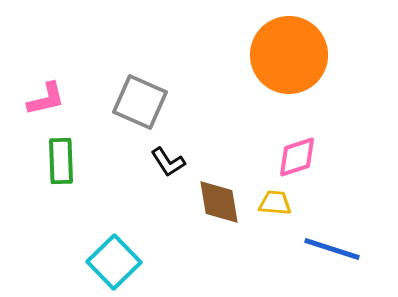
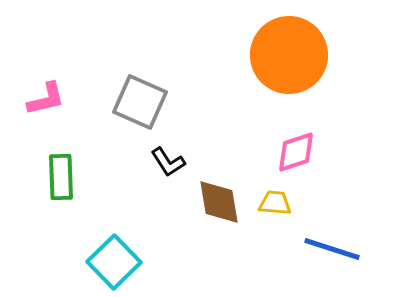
pink diamond: moved 1 px left, 5 px up
green rectangle: moved 16 px down
